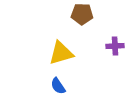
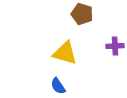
brown pentagon: rotated 15 degrees clockwise
yellow triangle: moved 4 px right; rotated 32 degrees clockwise
